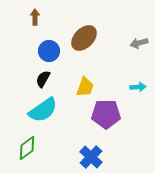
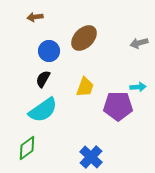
brown arrow: rotated 98 degrees counterclockwise
purple pentagon: moved 12 px right, 8 px up
